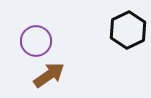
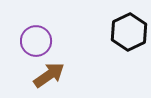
black hexagon: moved 1 px right, 2 px down
